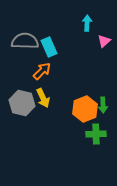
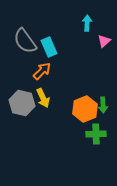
gray semicircle: rotated 128 degrees counterclockwise
